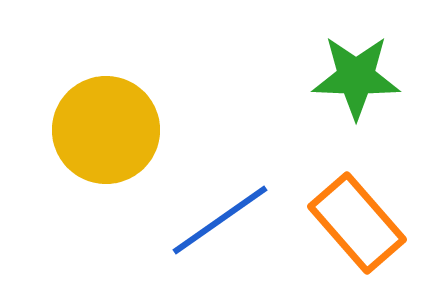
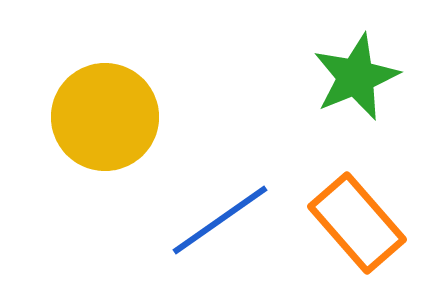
green star: rotated 24 degrees counterclockwise
yellow circle: moved 1 px left, 13 px up
